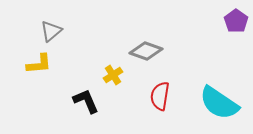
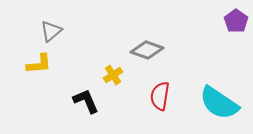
gray diamond: moved 1 px right, 1 px up
